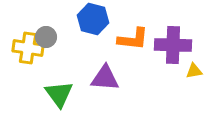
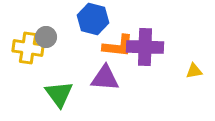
orange L-shape: moved 15 px left, 7 px down
purple cross: moved 28 px left, 2 px down
